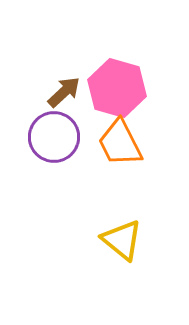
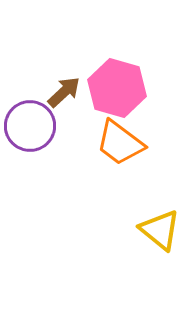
purple circle: moved 24 px left, 11 px up
orange trapezoid: rotated 26 degrees counterclockwise
yellow triangle: moved 38 px right, 10 px up
